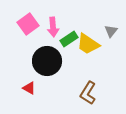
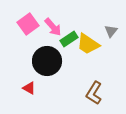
pink arrow: rotated 36 degrees counterclockwise
brown L-shape: moved 6 px right
